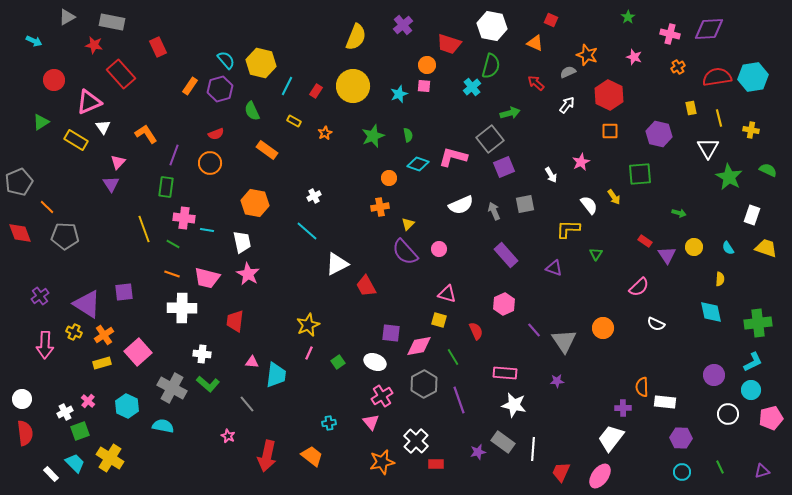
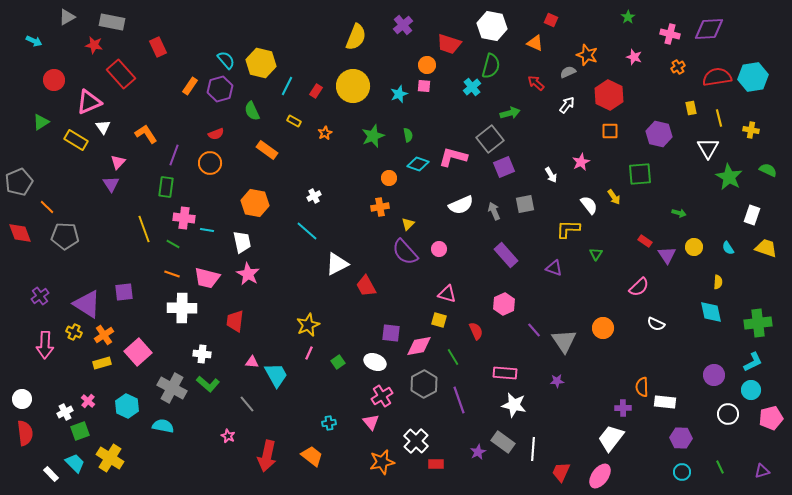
yellow semicircle at (720, 279): moved 2 px left, 3 px down
cyan trapezoid at (276, 375): rotated 36 degrees counterclockwise
purple star at (478, 452): rotated 14 degrees counterclockwise
